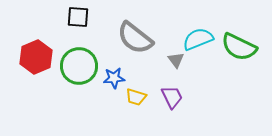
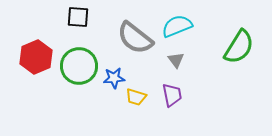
cyan semicircle: moved 21 px left, 13 px up
green semicircle: rotated 84 degrees counterclockwise
purple trapezoid: moved 2 px up; rotated 15 degrees clockwise
